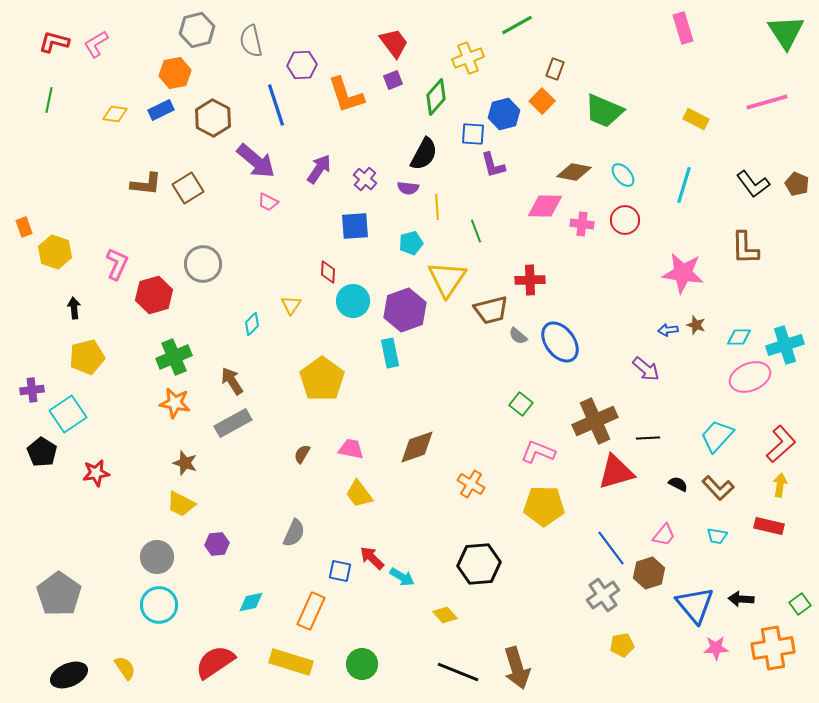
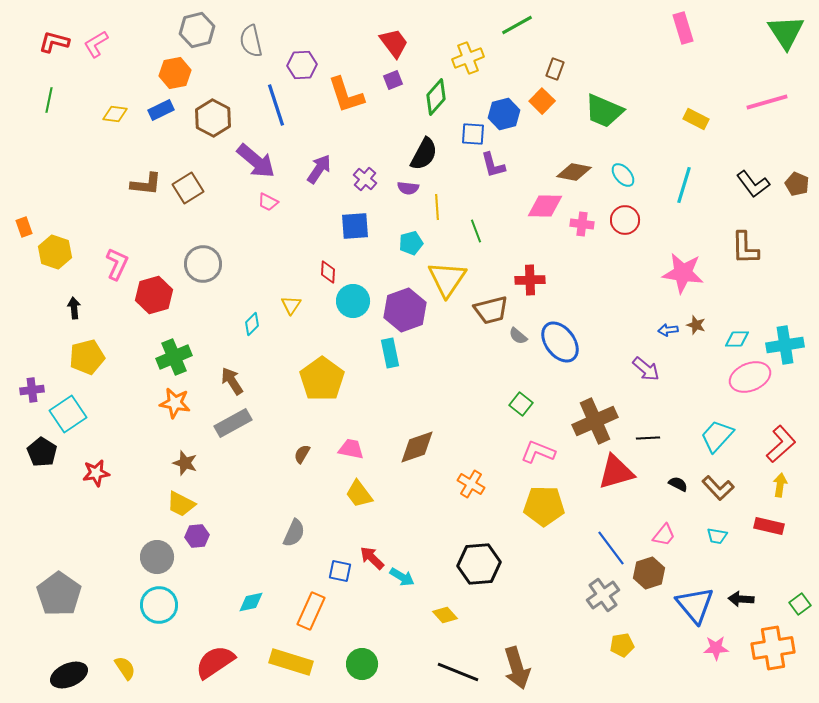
cyan diamond at (739, 337): moved 2 px left, 2 px down
cyan cross at (785, 345): rotated 9 degrees clockwise
purple hexagon at (217, 544): moved 20 px left, 8 px up
